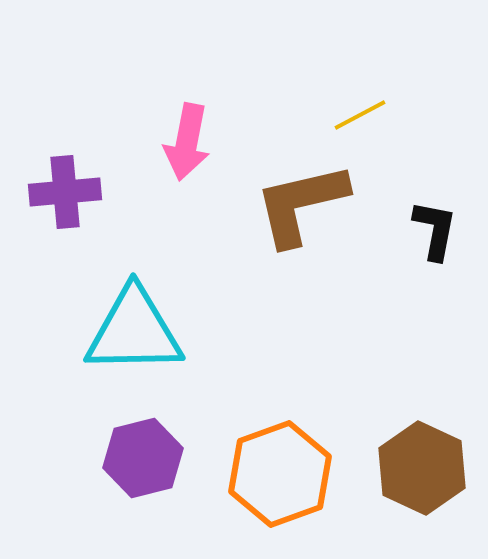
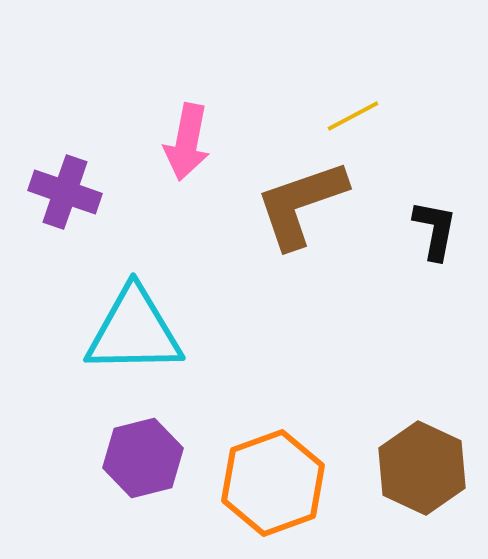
yellow line: moved 7 px left, 1 px down
purple cross: rotated 24 degrees clockwise
brown L-shape: rotated 6 degrees counterclockwise
orange hexagon: moved 7 px left, 9 px down
